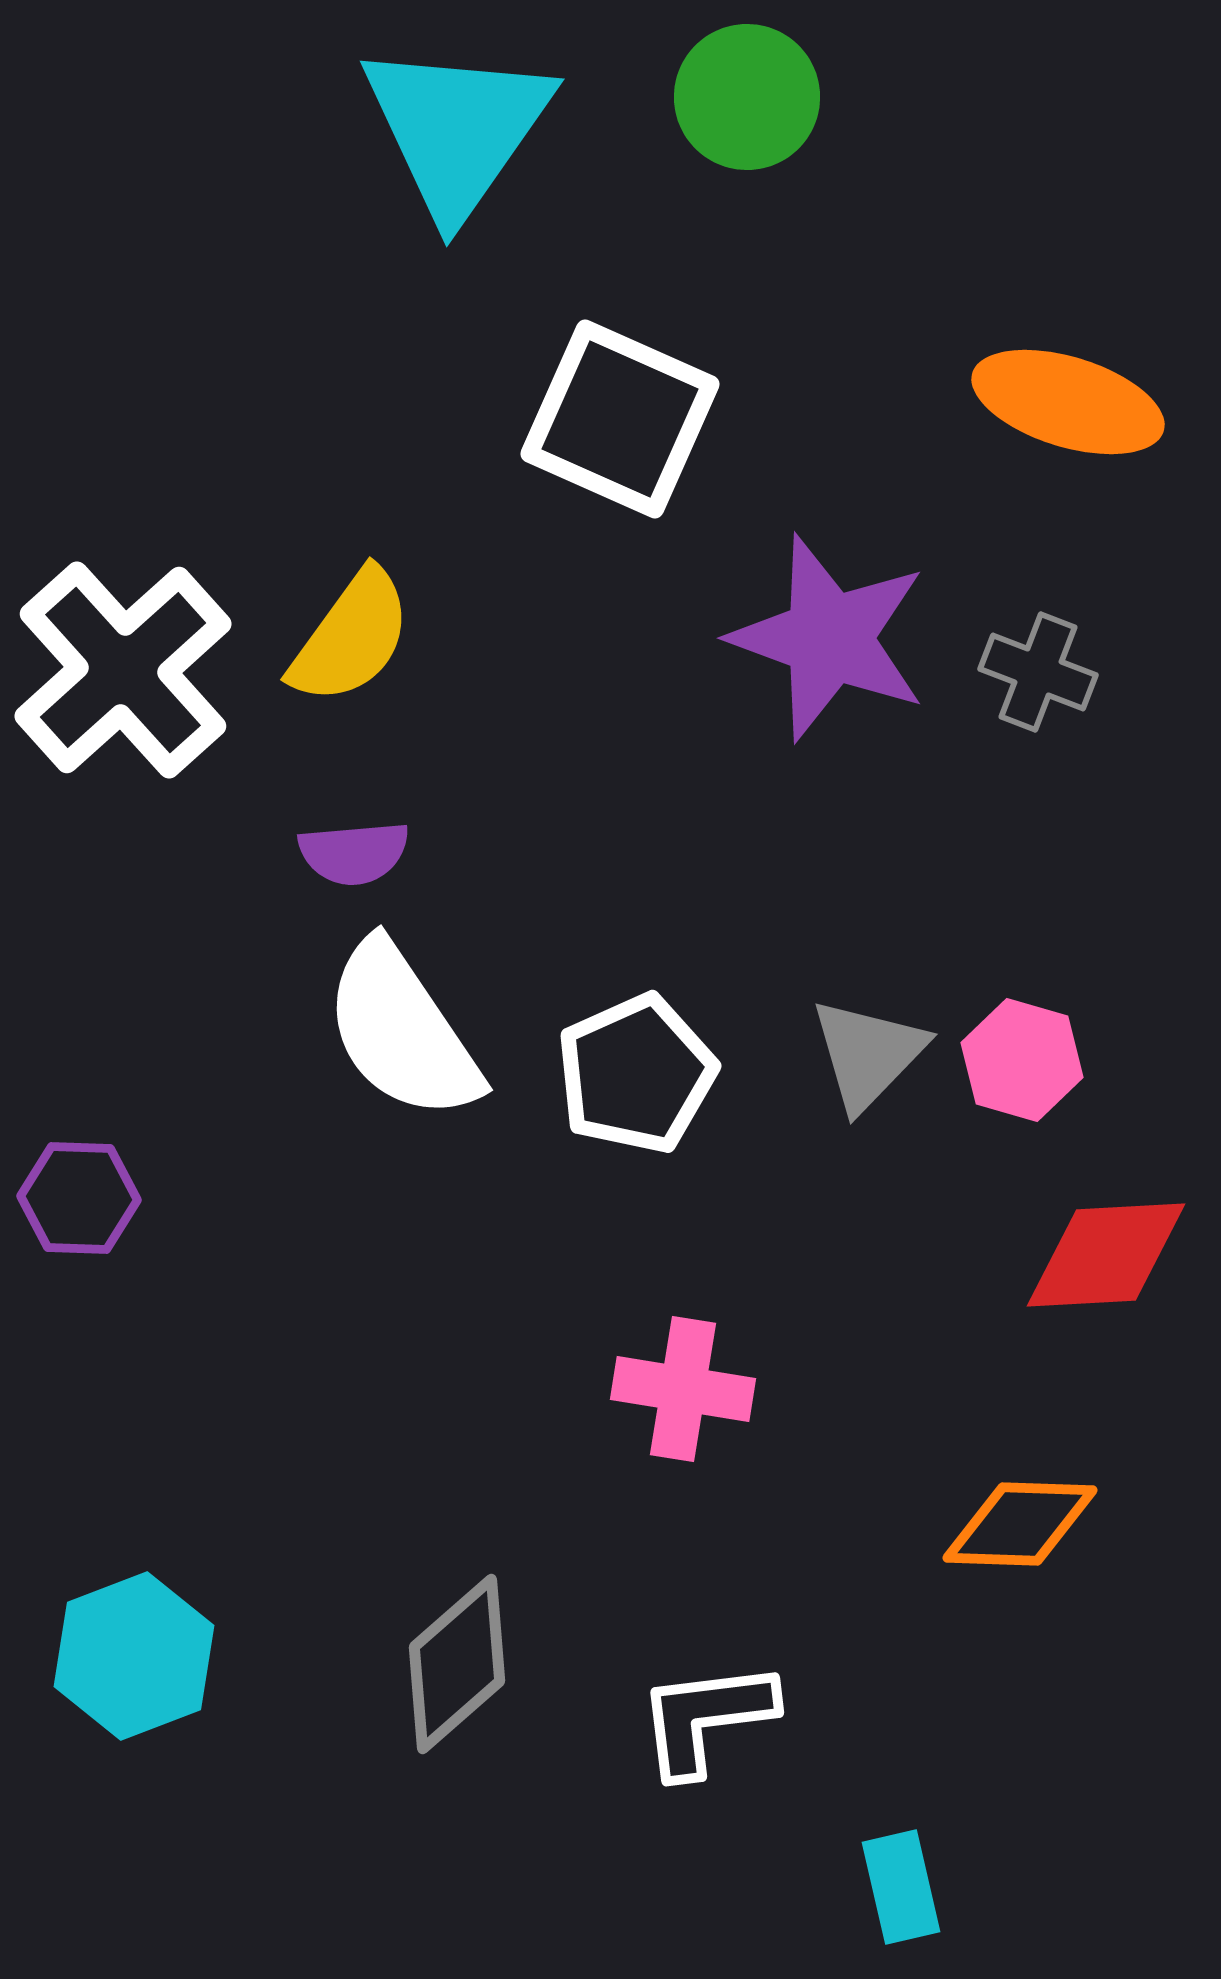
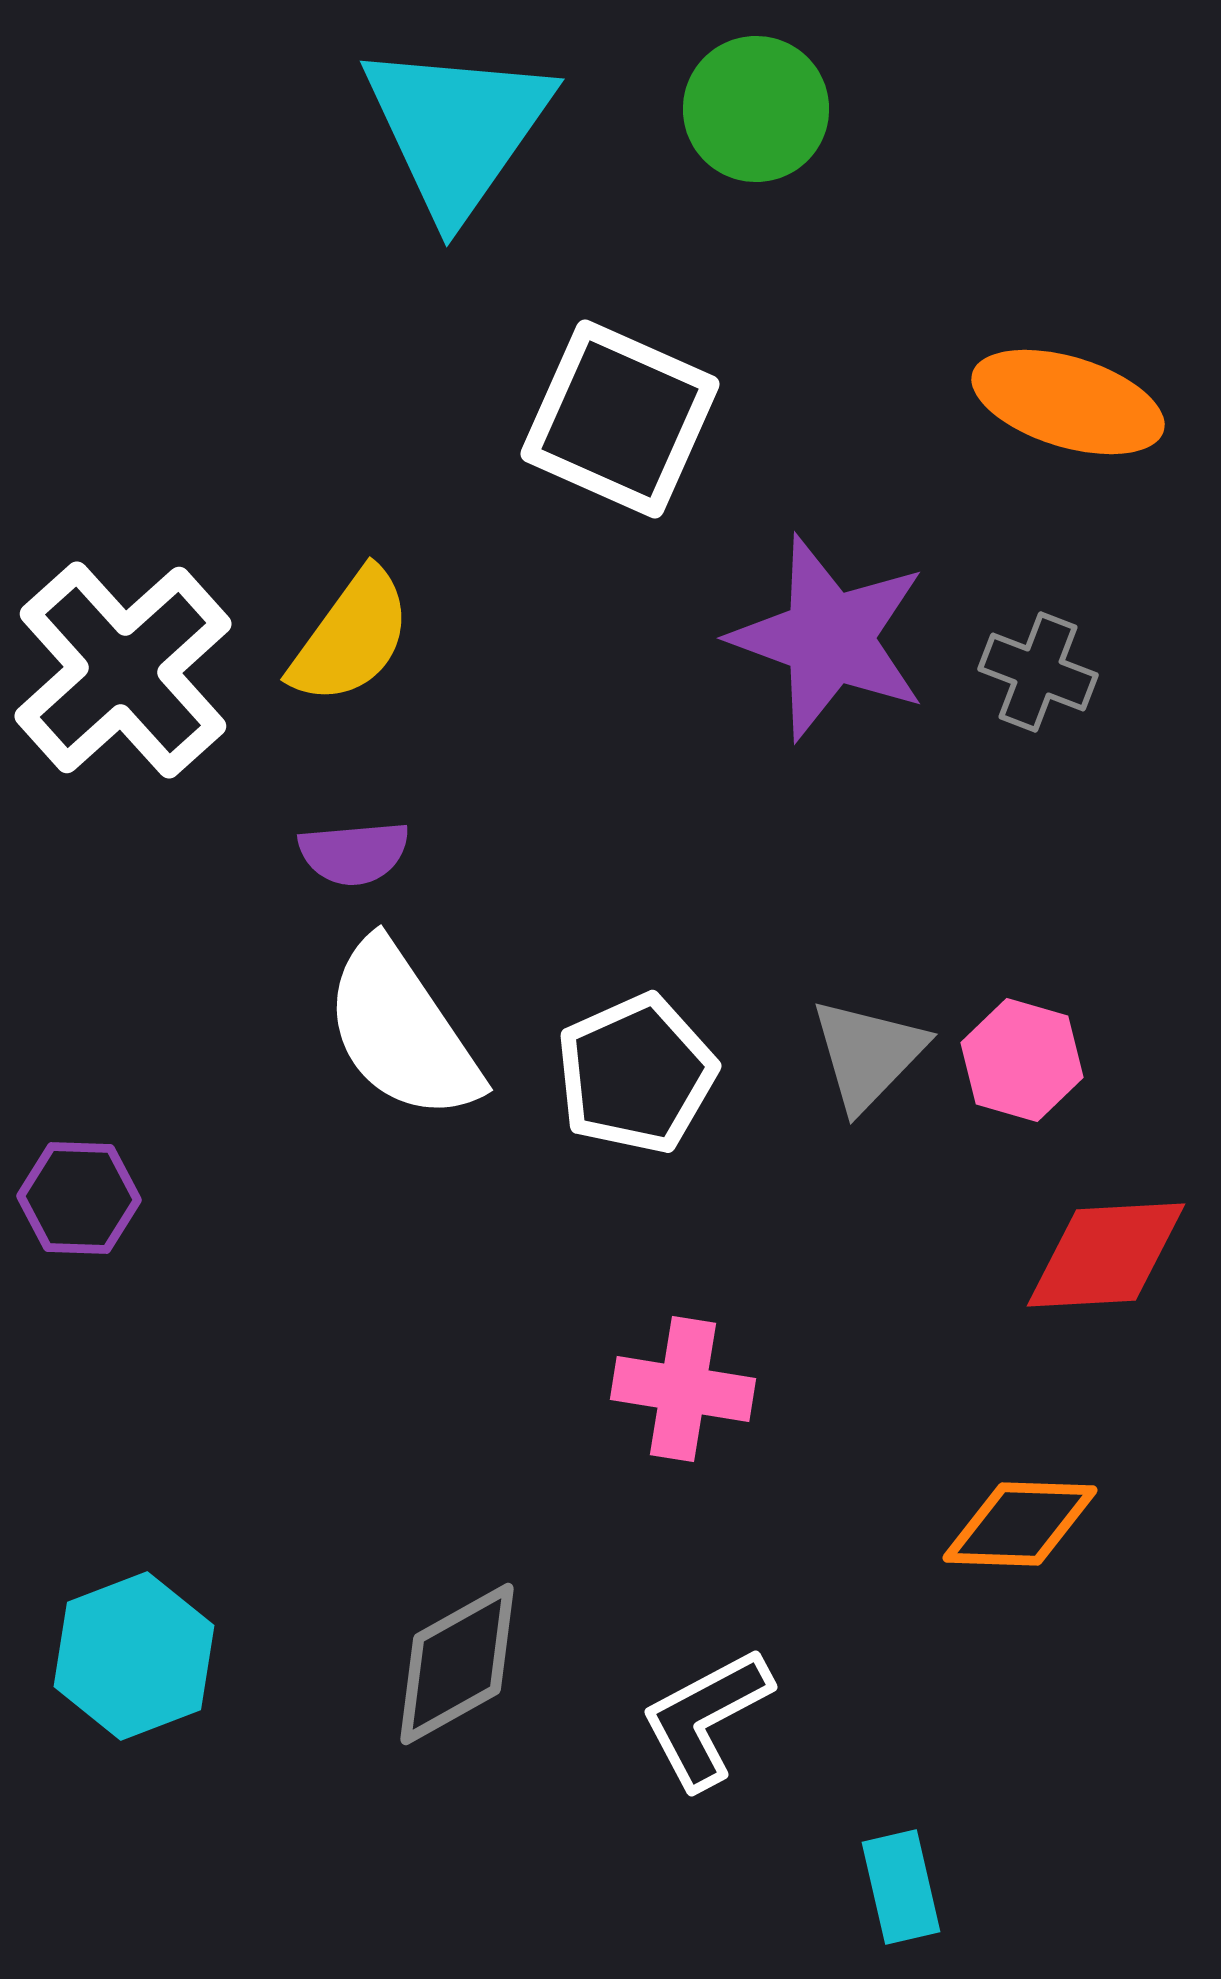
green circle: moved 9 px right, 12 px down
gray diamond: rotated 12 degrees clockwise
white L-shape: rotated 21 degrees counterclockwise
